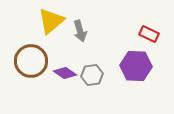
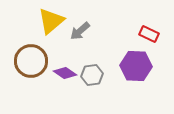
gray arrow: rotated 65 degrees clockwise
